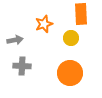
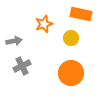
orange rectangle: rotated 75 degrees counterclockwise
gray arrow: moved 1 px left, 1 px down
gray cross: rotated 30 degrees counterclockwise
orange circle: moved 1 px right
